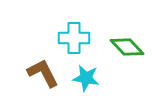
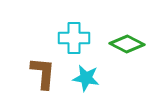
green diamond: moved 3 px up; rotated 20 degrees counterclockwise
brown L-shape: rotated 32 degrees clockwise
